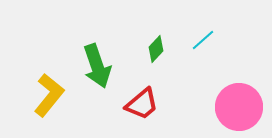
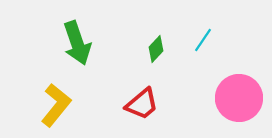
cyan line: rotated 15 degrees counterclockwise
green arrow: moved 20 px left, 23 px up
yellow L-shape: moved 7 px right, 10 px down
pink circle: moved 9 px up
